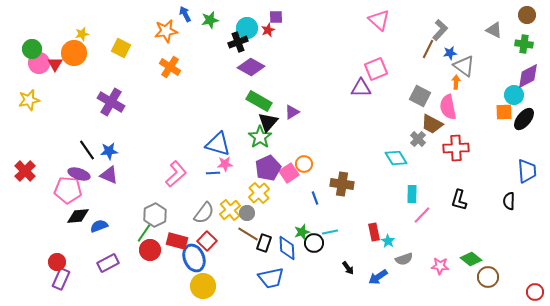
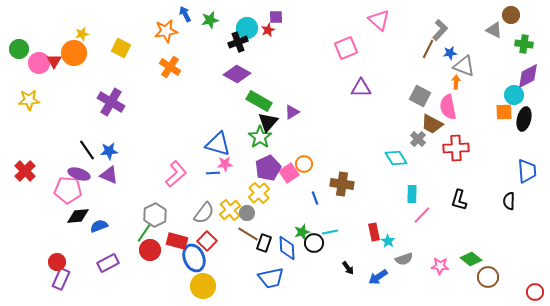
brown circle at (527, 15): moved 16 px left
green circle at (32, 49): moved 13 px left
red triangle at (55, 64): moved 1 px left, 3 px up
gray triangle at (464, 66): rotated 15 degrees counterclockwise
purple diamond at (251, 67): moved 14 px left, 7 px down
pink square at (376, 69): moved 30 px left, 21 px up
yellow star at (29, 100): rotated 10 degrees clockwise
black ellipse at (524, 119): rotated 25 degrees counterclockwise
